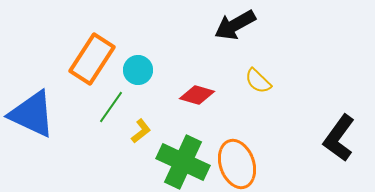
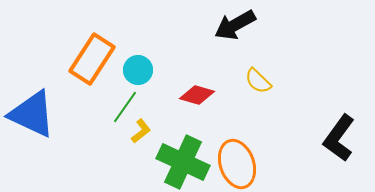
green line: moved 14 px right
